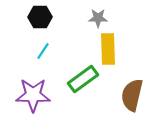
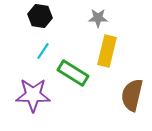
black hexagon: moved 1 px up; rotated 10 degrees clockwise
yellow rectangle: moved 1 px left, 2 px down; rotated 16 degrees clockwise
green rectangle: moved 10 px left, 6 px up; rotated 68 degrees clockwise
